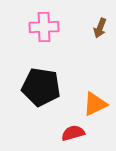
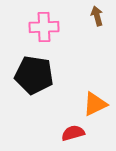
brown arrow: moved 3 px left, 12 px up; rotated 144 degrees clockwise
black pentagon: moved 7 px left, 12 px up
